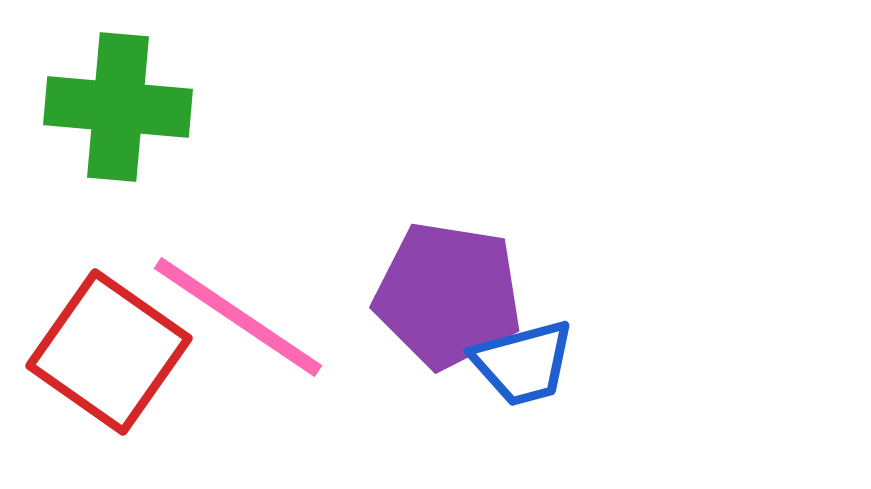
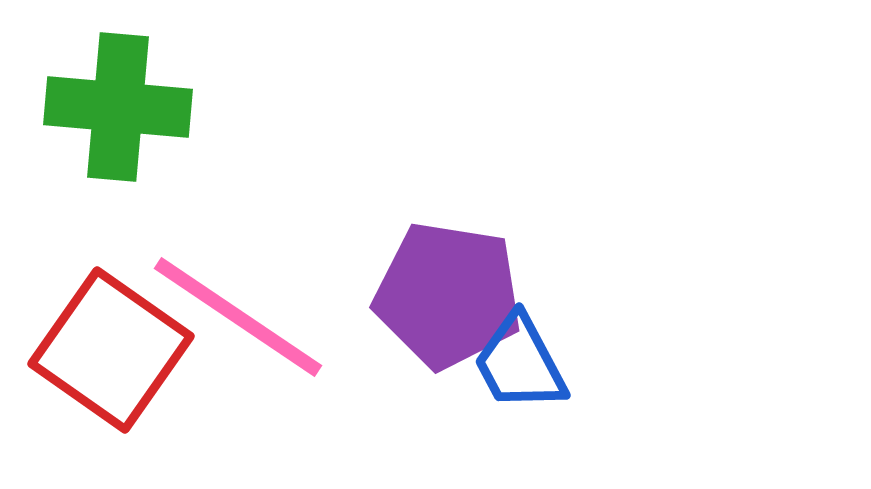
red square: moved 2 px right, 2 px up
blue trapezoid: moved 3 px left; rotated 77 degrees clockwise
